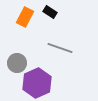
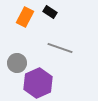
purple hexagon: moved 1 px right
